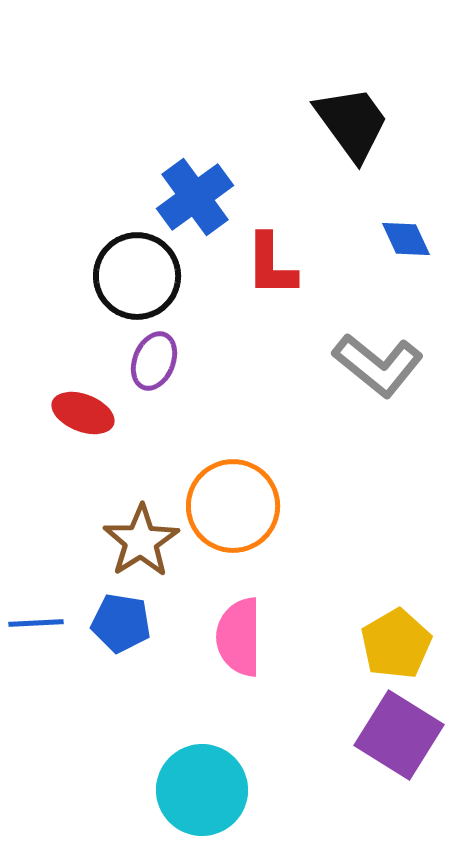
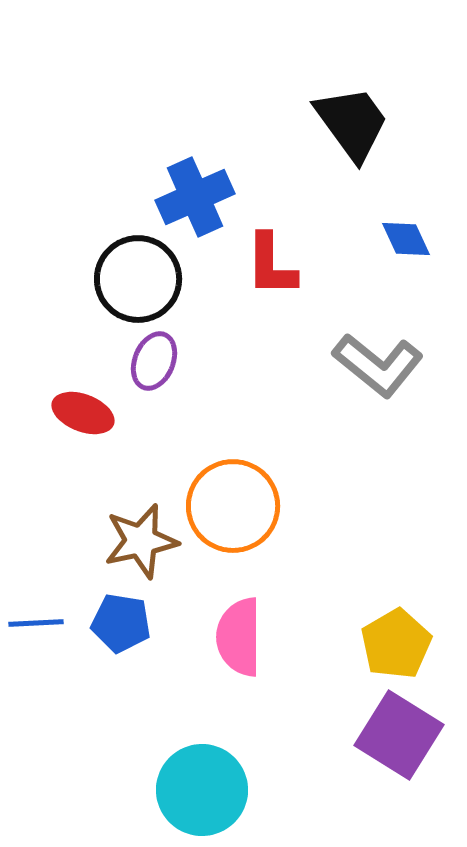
blue cross: rotated 12 degrees clockwise
black circle: moved 1 px right, 3 px down
brown star: rotated 20 degrees clockwise
